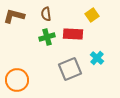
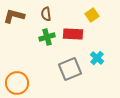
orange circle: moved 3 px down
